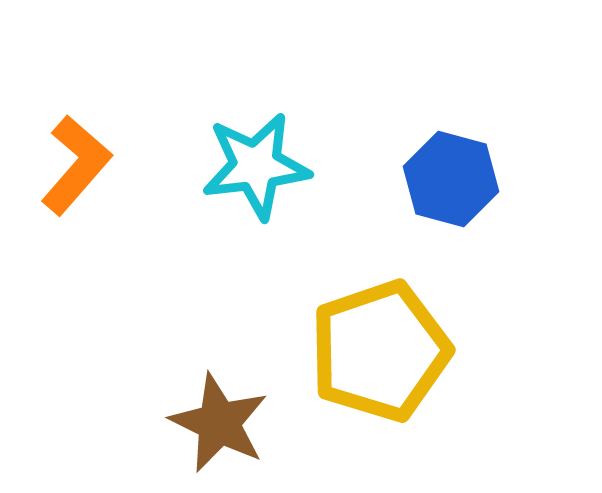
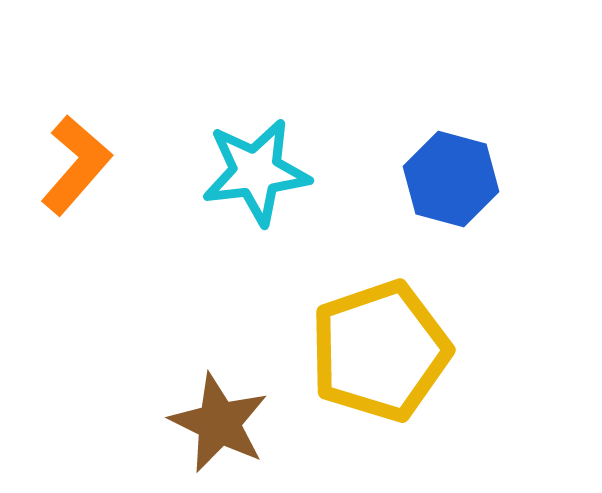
cyan star: moved 6 px down
